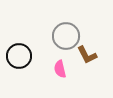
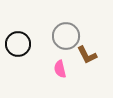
black circle: moved 1 px left, 12 px up
